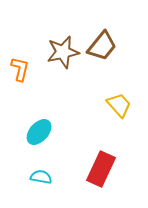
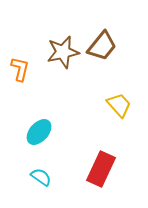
cyan semicircle: rotated 25 degrees clockwise
